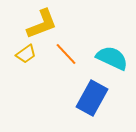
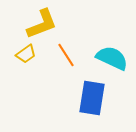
orange line: moved 1 px down; rotated 10 degrees clockwise
blue rectangle: rotated 20 degrees counterclockwise
